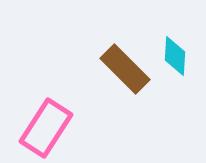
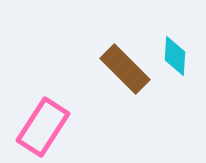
pink rectangle: moved 3 px left, 1 px up
